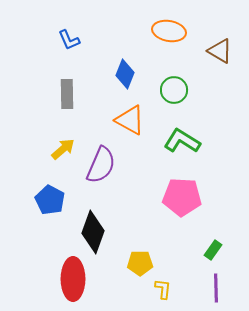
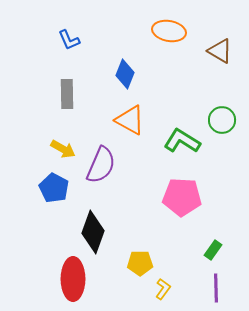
green circle: moved 48 px right, 30 px down
yellow arrow: rotated 70 degrees clockwise
blue pentagon: moved 4 px right, 12 px up
yellow L-shape: rotated 30 degrees clockwise
